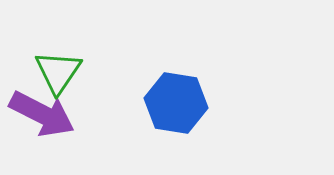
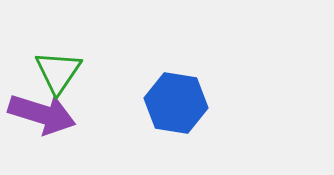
purple arrow: rotated 10 degrees counterclockwise
